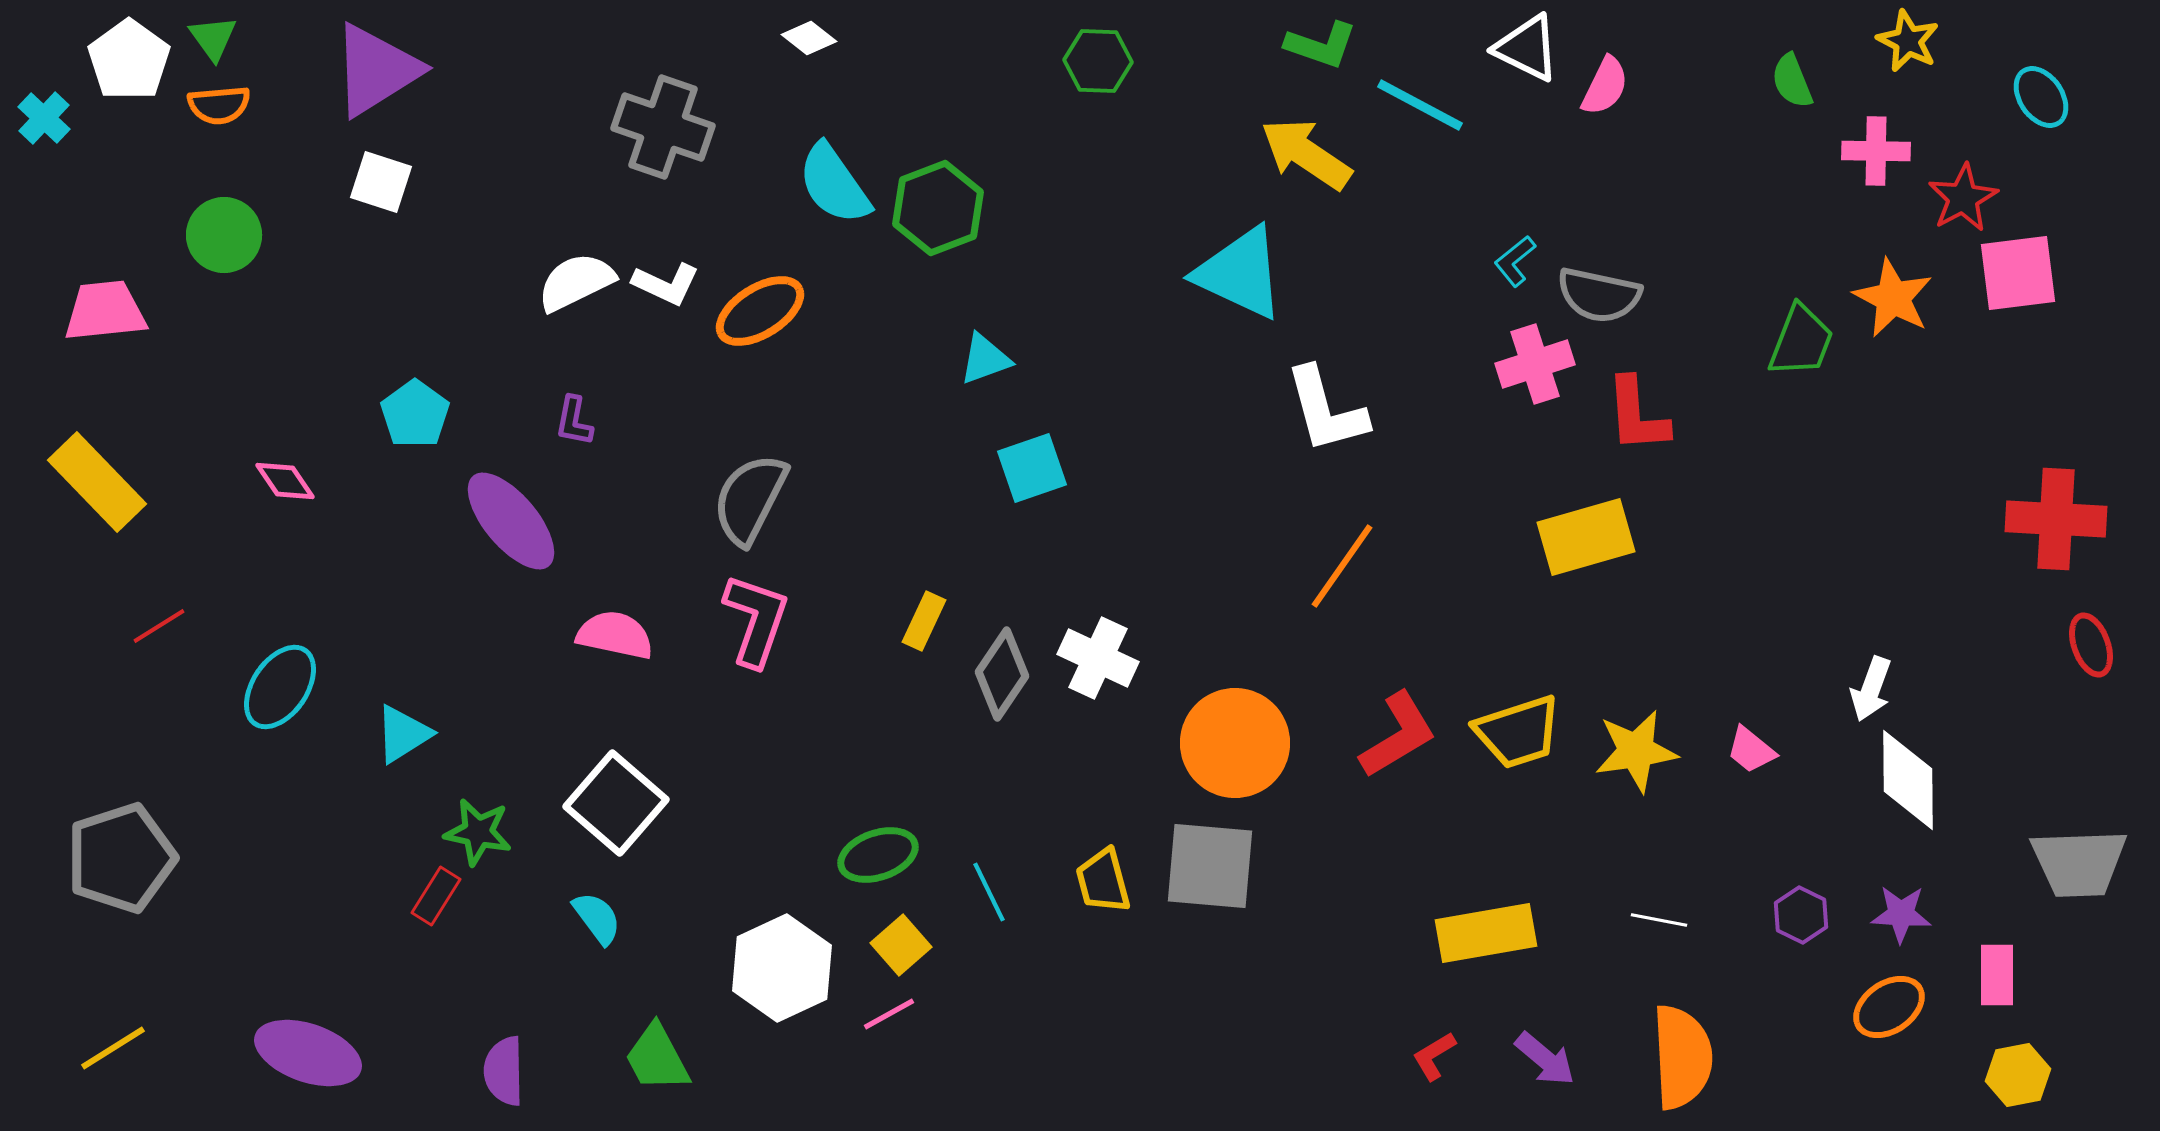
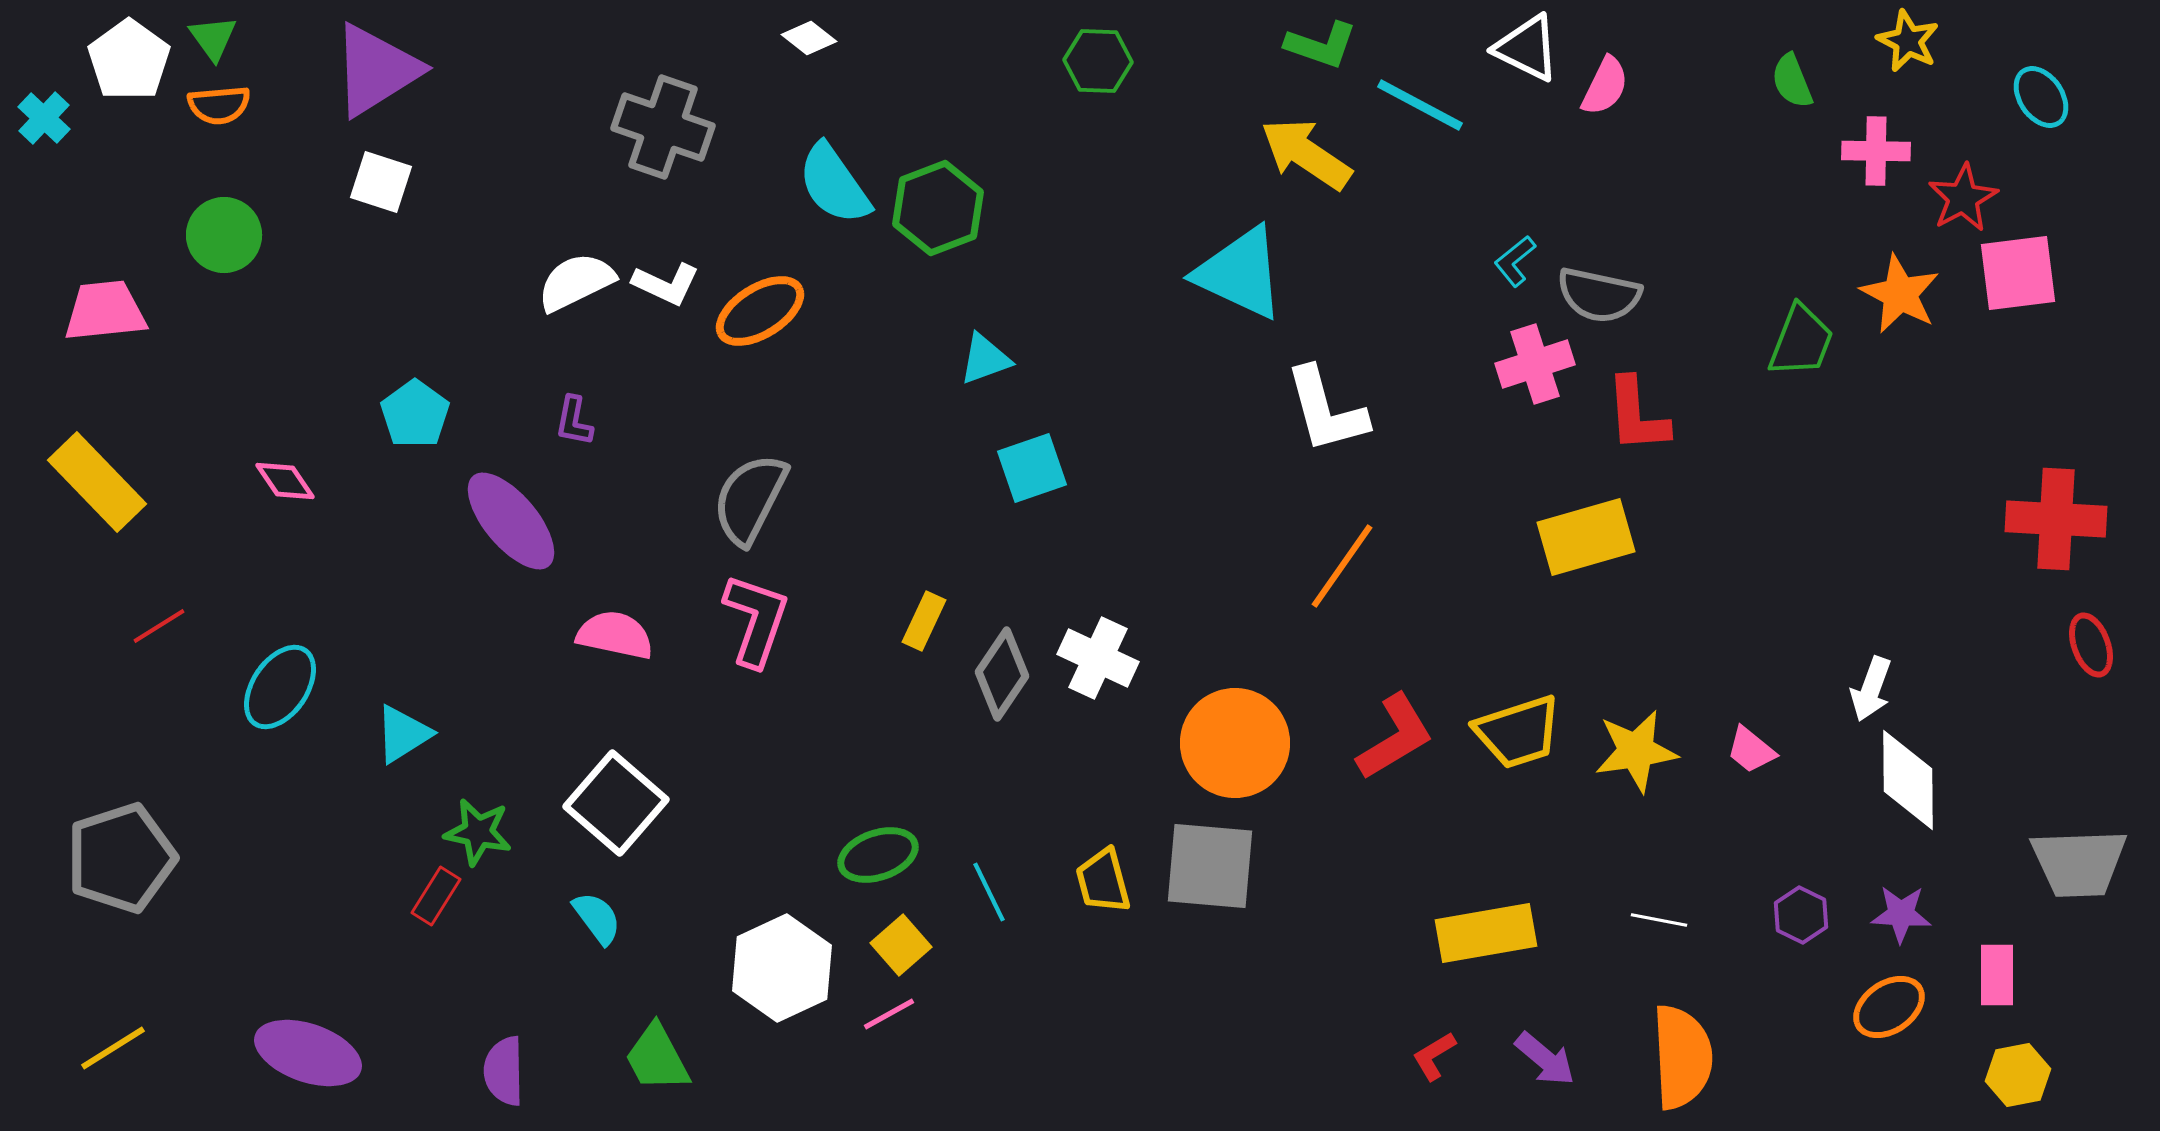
orange star at (1893, 298): moved 7 px right, 4 px up
red L-shape at (1398, 735): moved 3 px left, 2 px down
